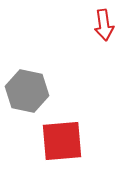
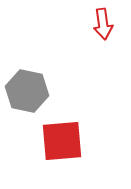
red arrow: moved 1 px left, 1 px up
